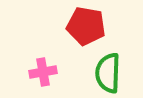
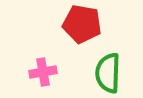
red pentagon: moved 4 px left, 2 px up
